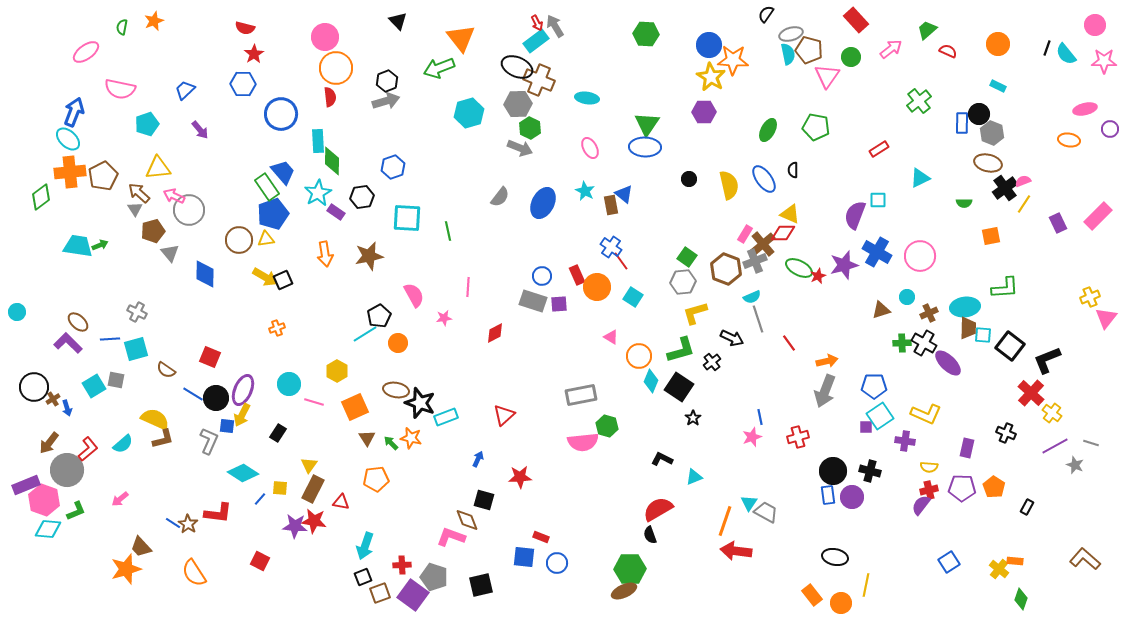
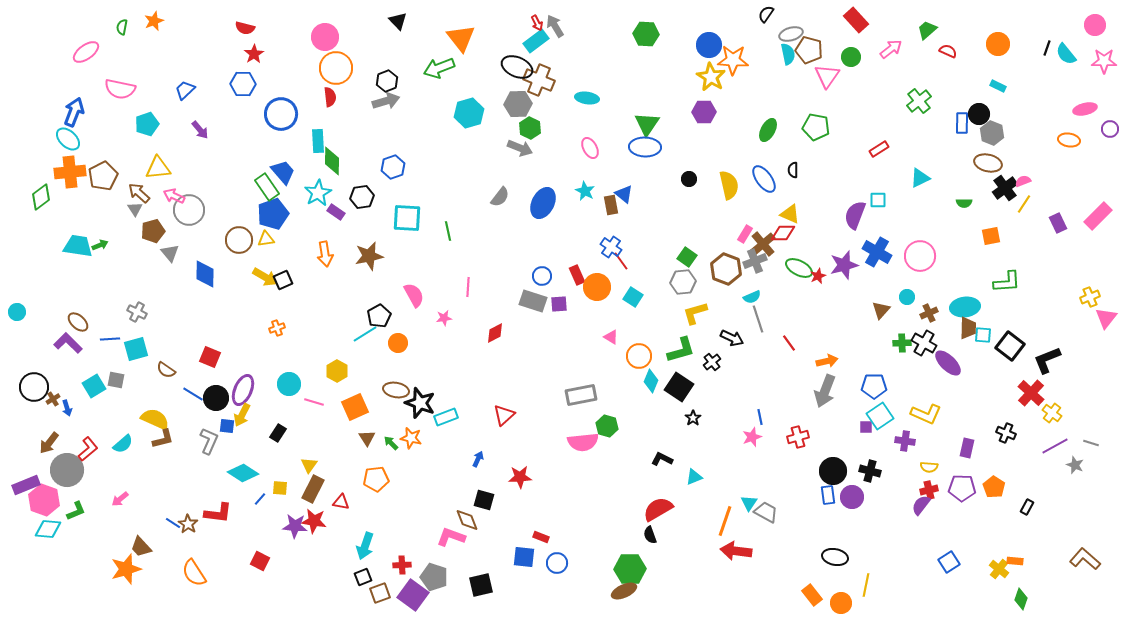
green L-shape at (1005, 288): moved 2 px right, 6 px up
brown triangle at (881, 310): rotated 30 degrees counterclockwise
